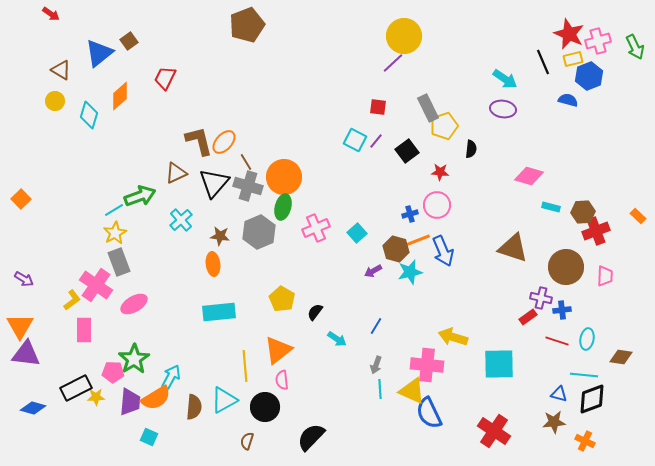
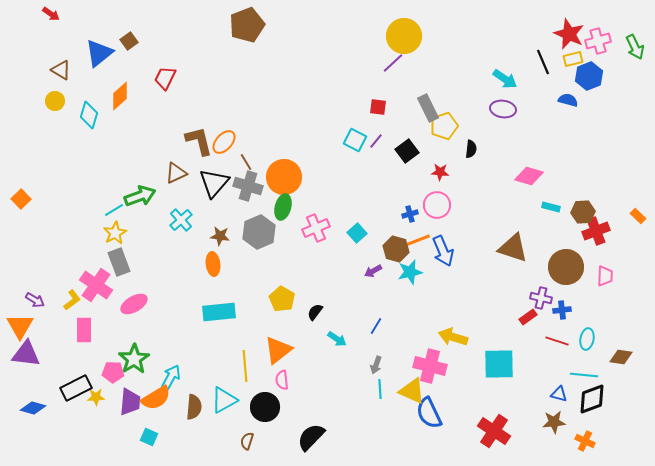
purple arrow at (24, 279): moved 11 px right, 21 px down
pink cross at (427, 365): moved 3 px right, 1 px down; rotated 8 degrees clockwise
